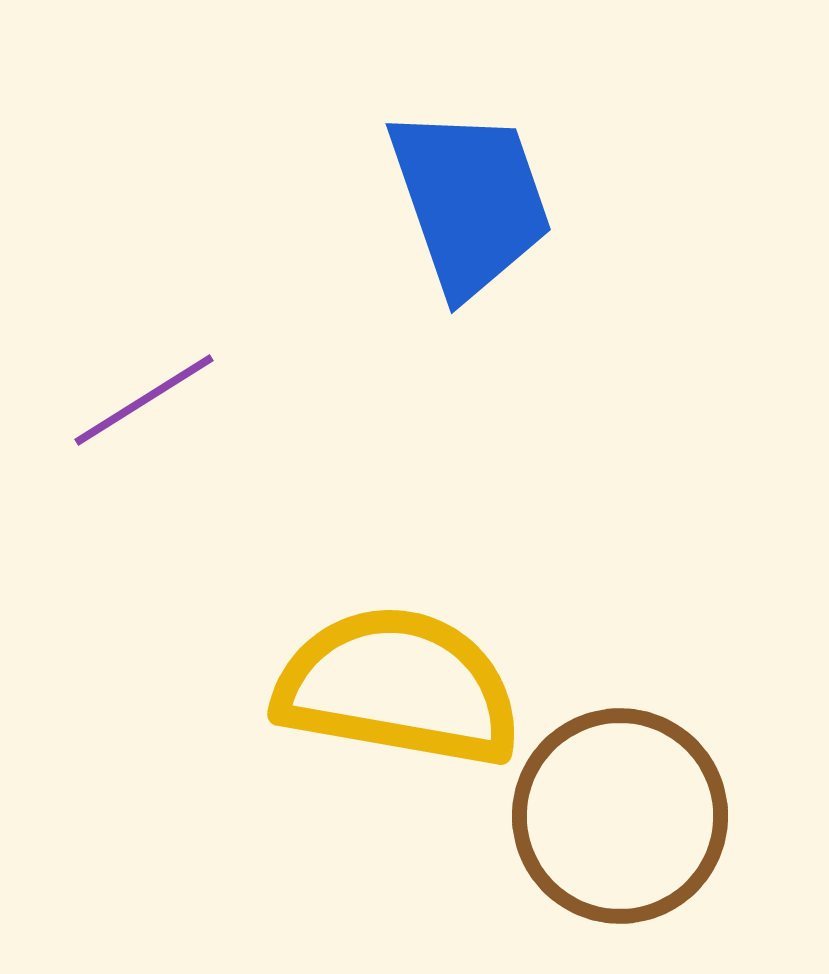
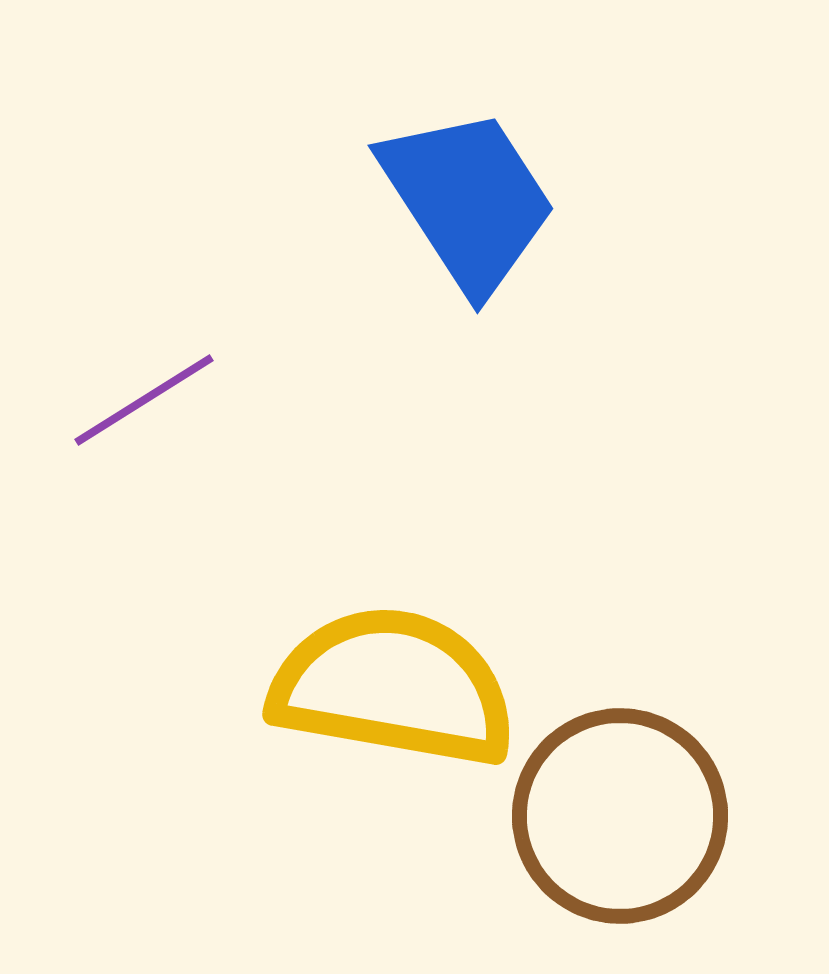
blue trapezoid: moved 2 px left, 1 px up; rotated 14 degrees counterclockwise
yellow semicircle: moved 5 px left
